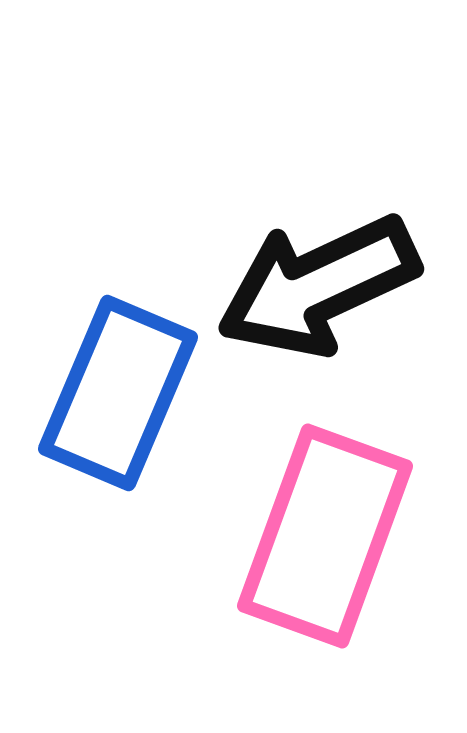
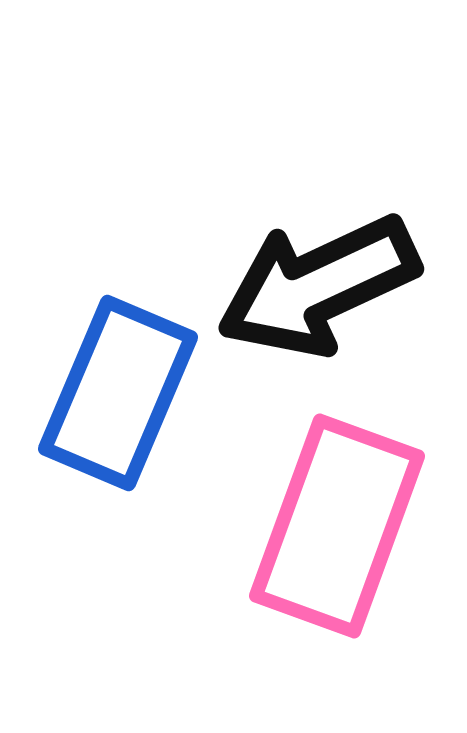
pink rectangle: moved 12 px right, 10 px up
